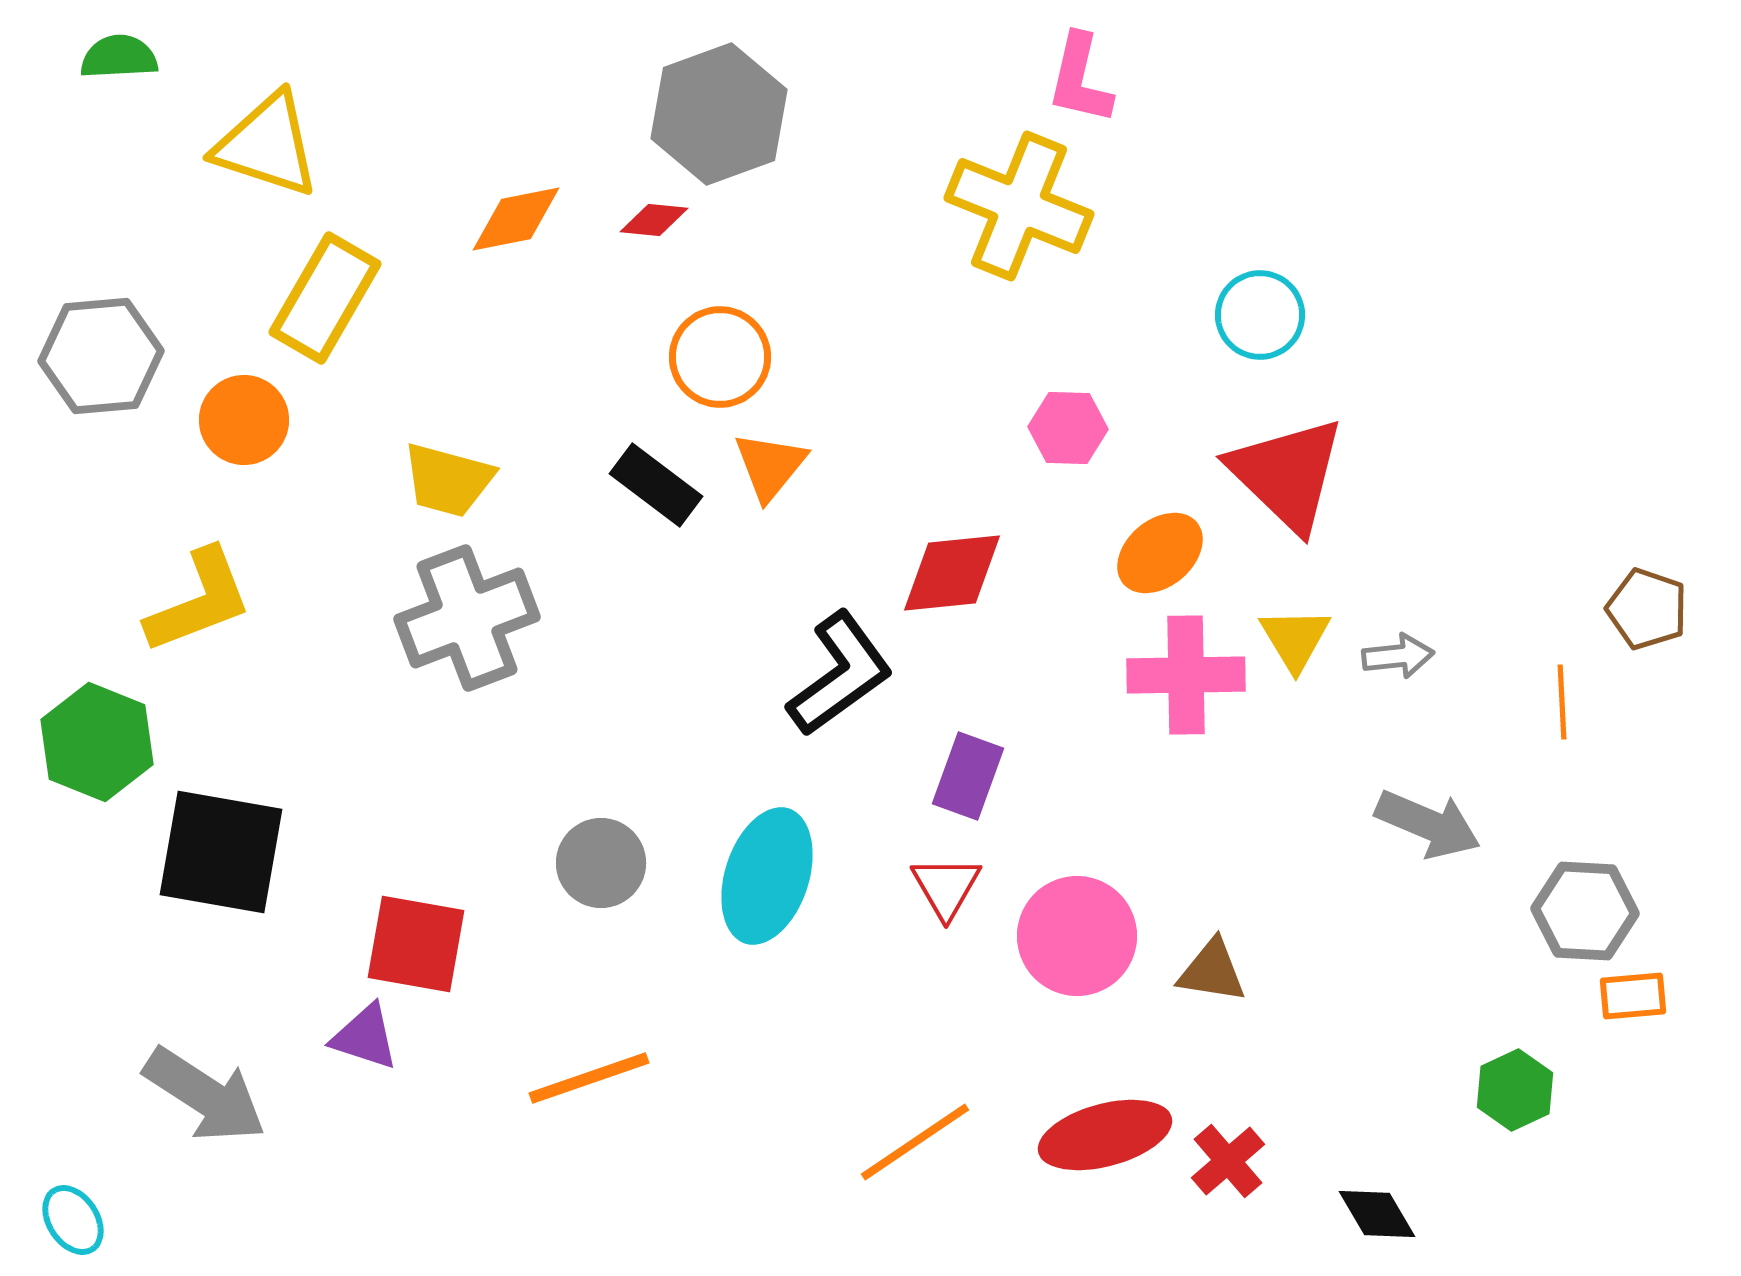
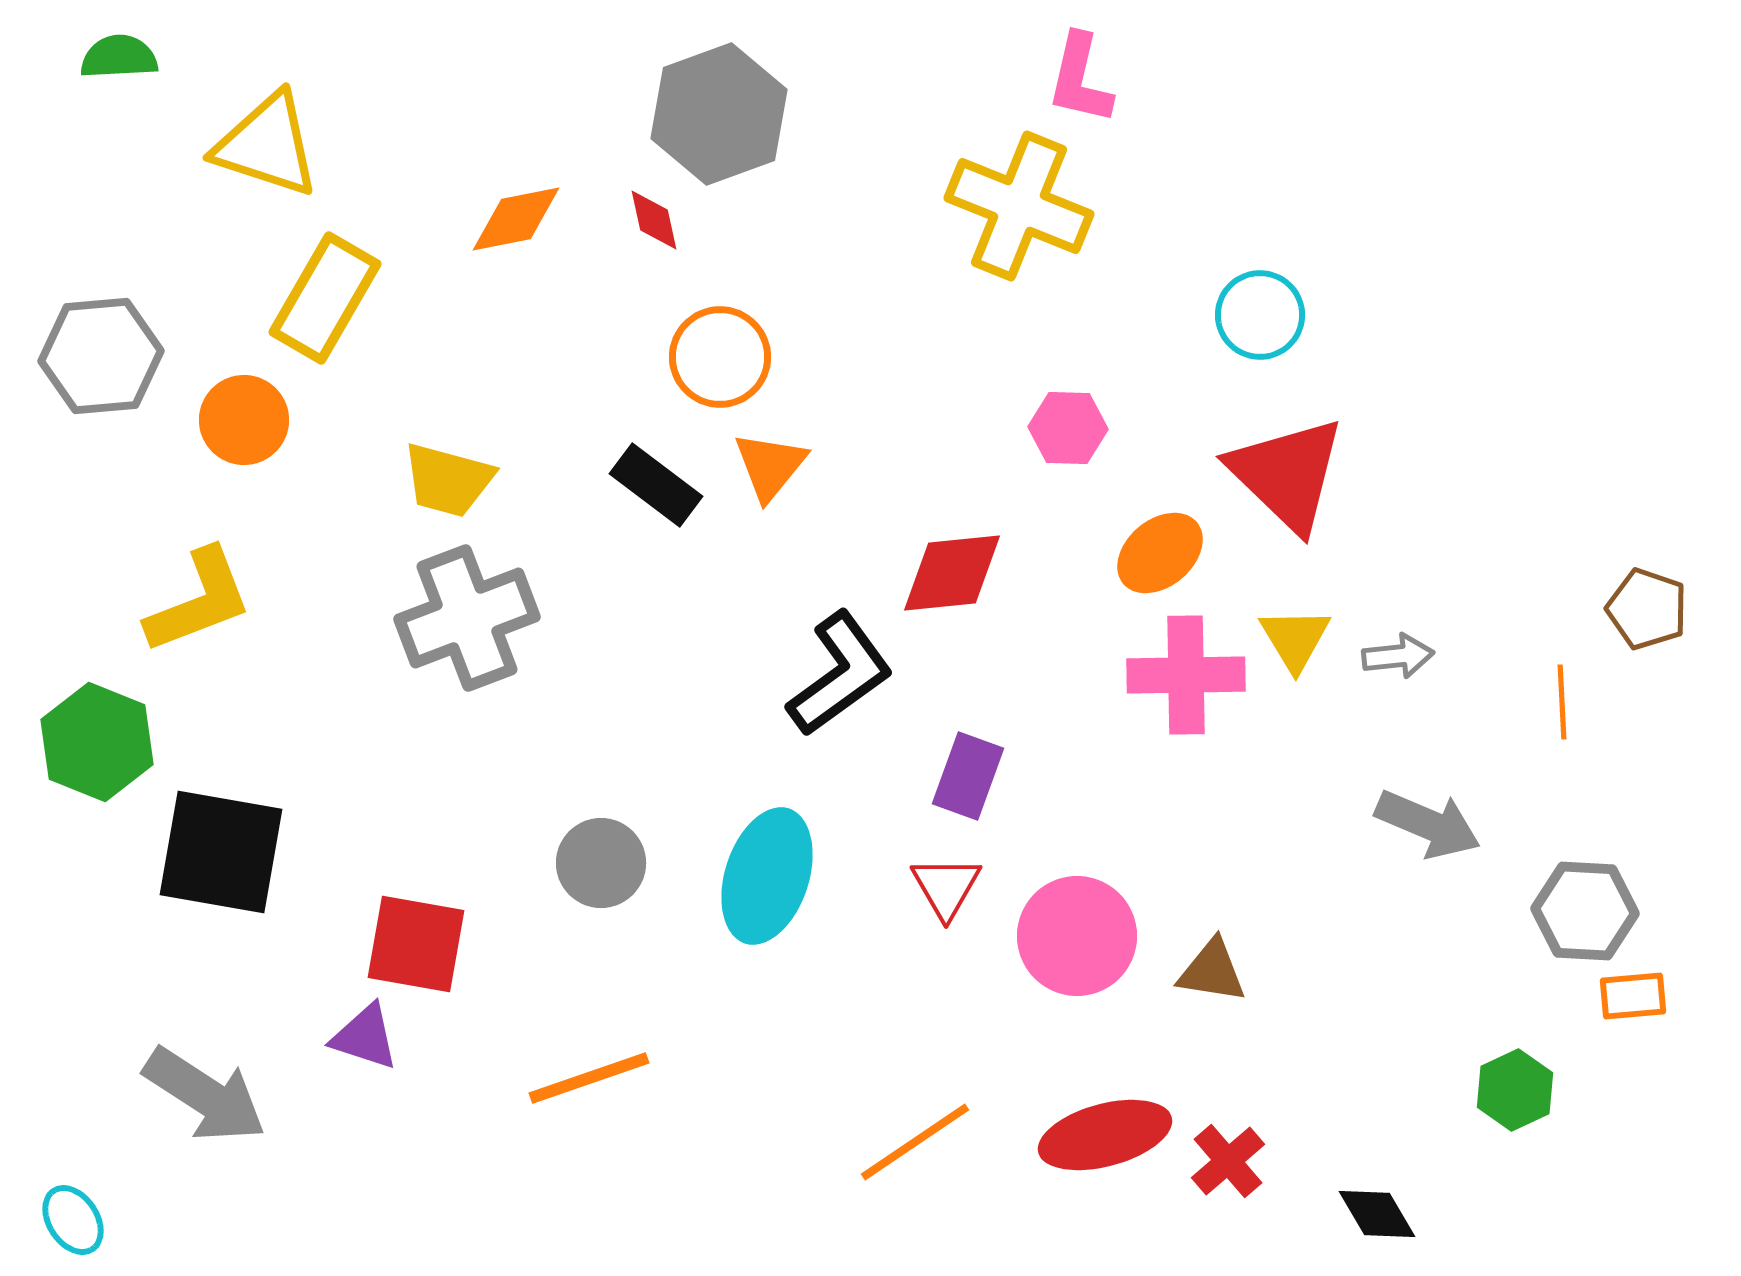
red diamond at (654, 220): rotated 72 degrees clockwise
